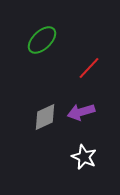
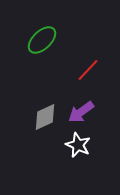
red line: moved 1 px left, 2 px down
purple arrow: rotated 20 degrees counterclockwise
white star: moved 6 px left, 12 px up
